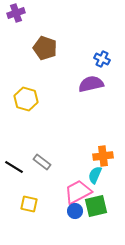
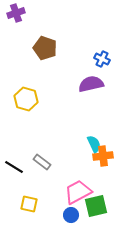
cyan semicircle: moved 1 px left, 31 px up; rotated 132 degrees clockwise
blue circle: moved 4 px left, 4 px down
